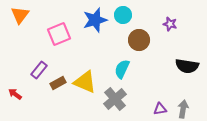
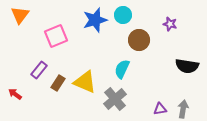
pink square: moved 3 px left, 2 px down
brown rectangle: rotated 28 degrees counterclockwise
